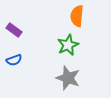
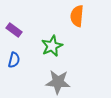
green star: moved 16 px left, 1 px down
blue semicircle: rotated 56 degrees counterclockwise
gray star: moved 10 px left, 4 px down; rotated 15 degrees counterclockwise
